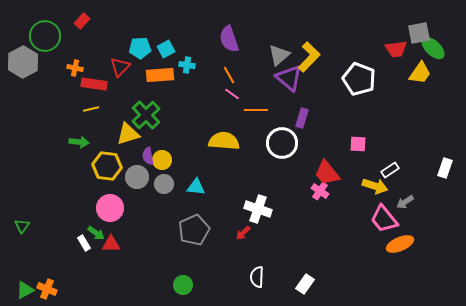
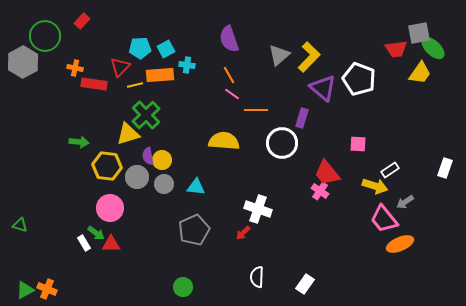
purple triangle at (289, 78): moved 34 px right, 10 px down
yellow line at (91, 109): moved 44 px right, 24 px up
green triangle at (22, 226): moved 2 px left, 1 px up; rotated 49 degrees counterclockwise
green circle at (183, 285): moved 2 px down
